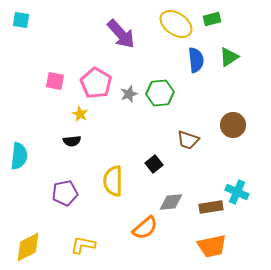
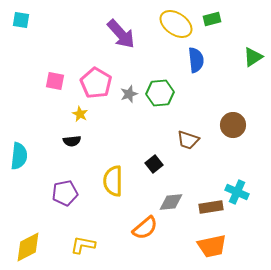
green triangle: moved 24 px right
